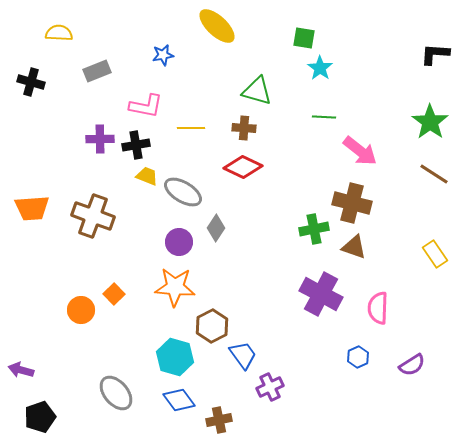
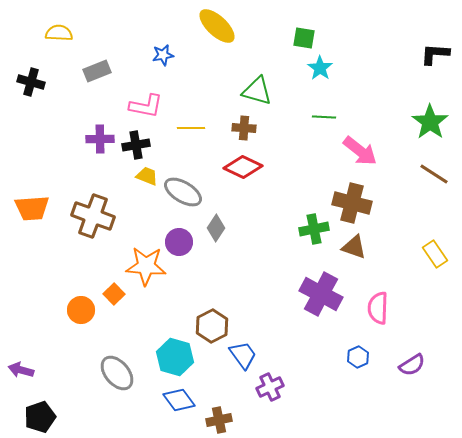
orange star at (175, 287): moved 29 px left, 21 px up
gray ellipse at (116, 393): moved 1 px right, 20 px up
